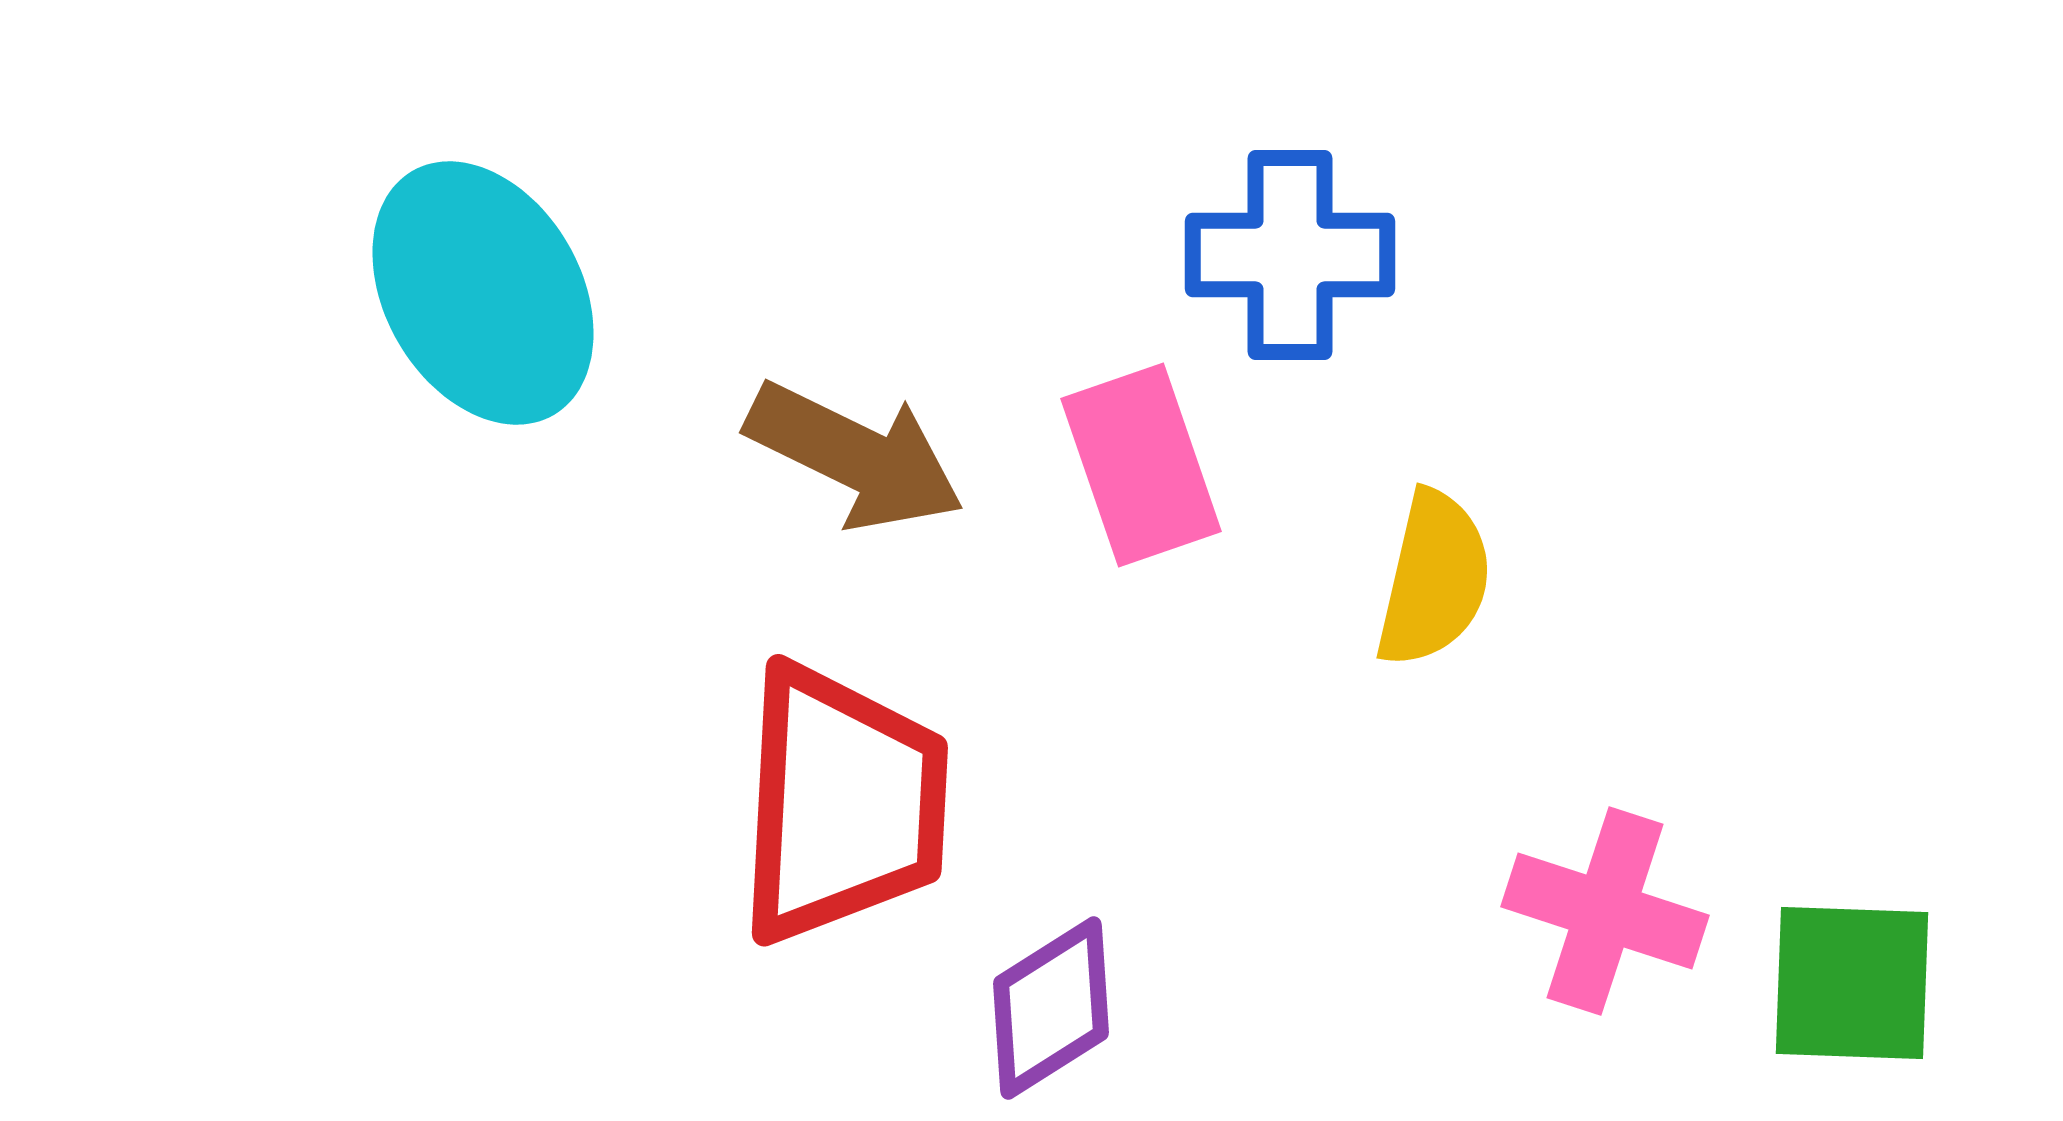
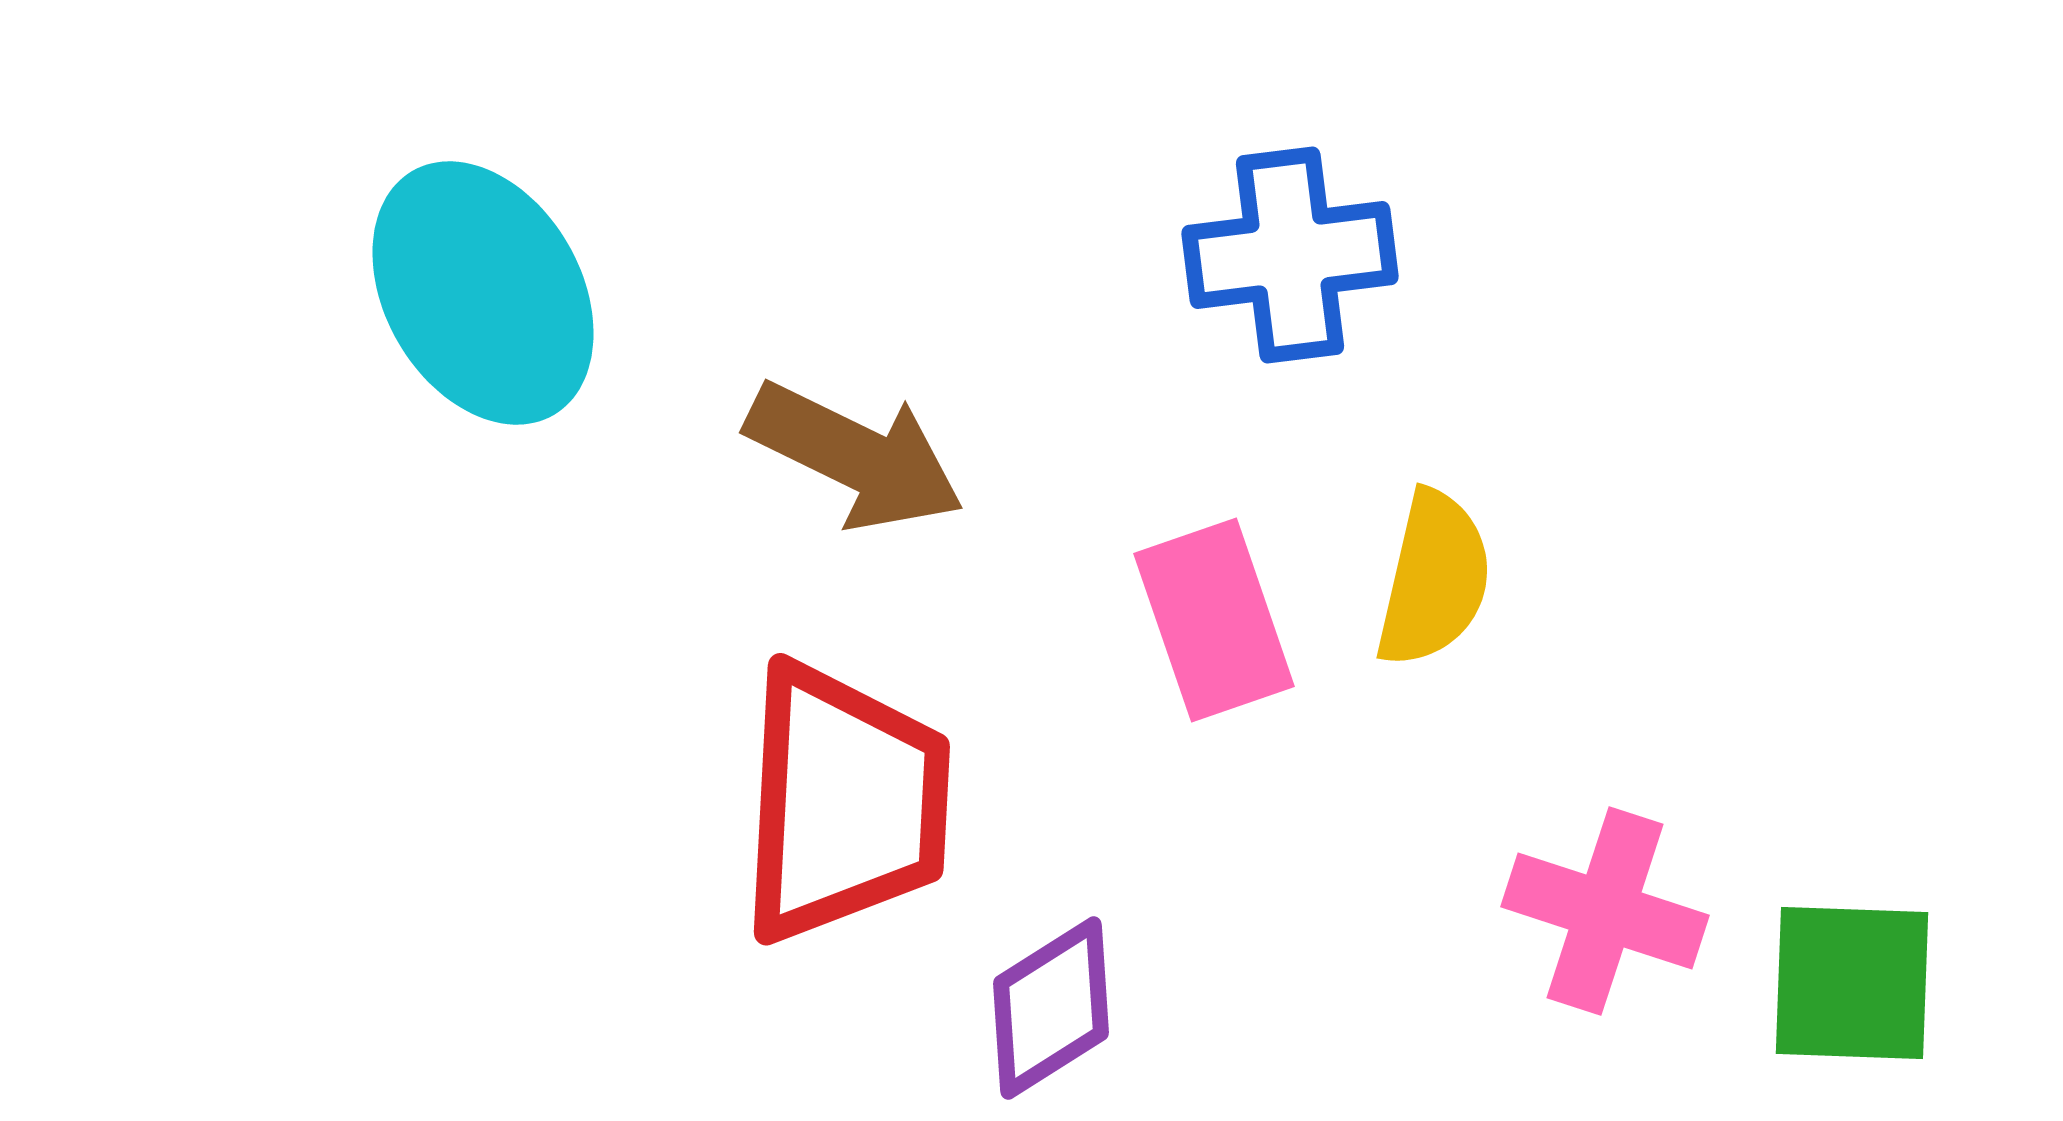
blue cross: rotated 7 degrees counterclockwise
pink rectangle: moved 73 px right, 155 px down
red trapezoid: moved 2 px right, 1 px up
